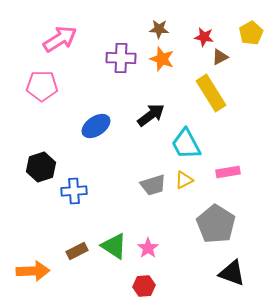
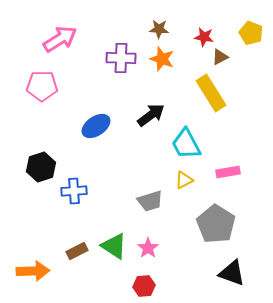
yellow pentagon: rotated 20 degrees counterclockwise
gray trapezoid: moved 3 px left, 16 px down
